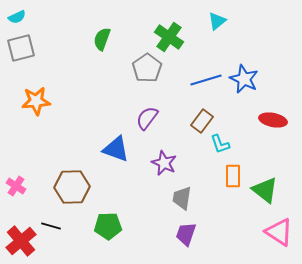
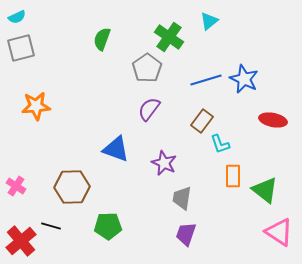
cyan triangle: moved 8 px left
orange star: moved 5 px down
purple semicircle: moved 2 px right, 9 px up
